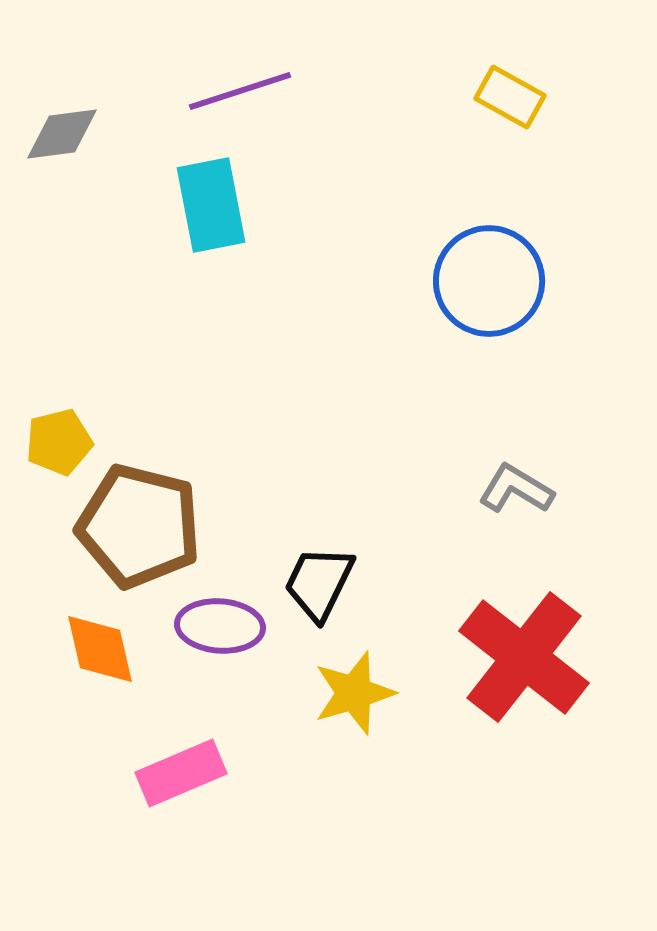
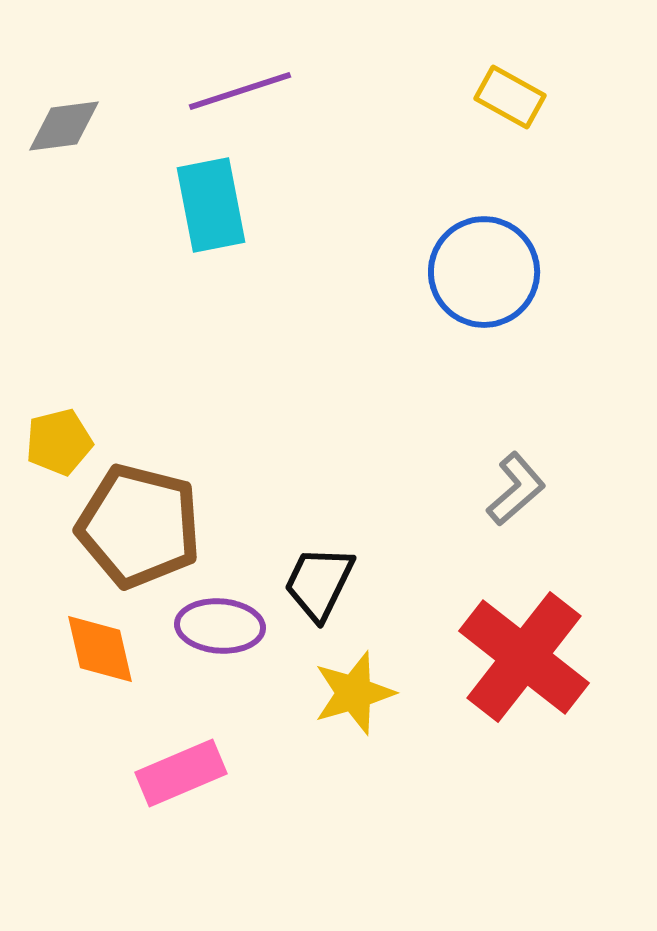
gray diamond: moved 2 px right, 8 px up
blue circle: moved 5 px left, 9 px up
gray L-shape: rotated 108 degrees clockwise
